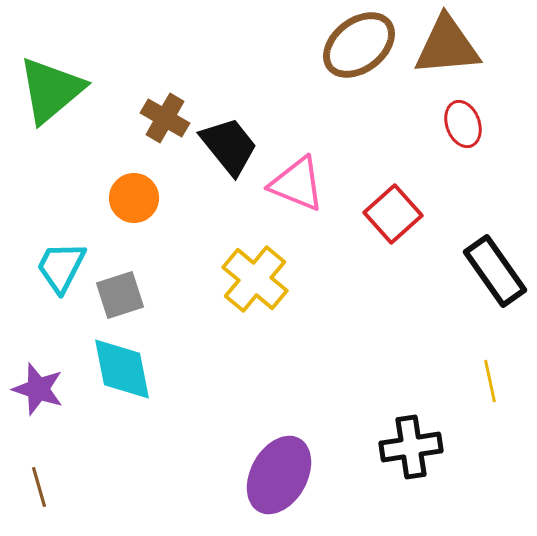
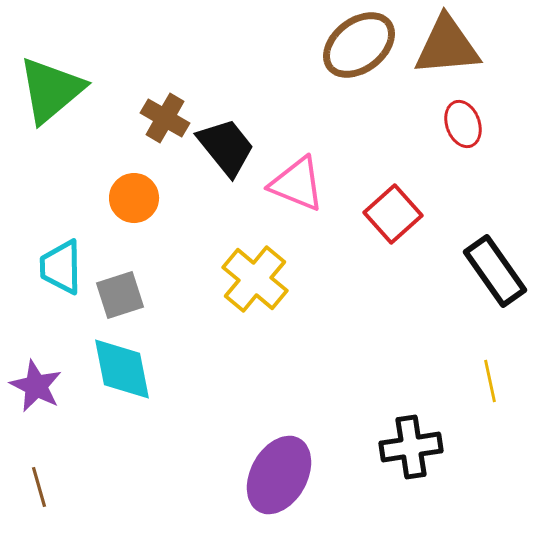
black trapezoid: moved 3 px left, 1 px down
cyan trapezoid: rotated 28 degrees counterclockwise
purple star: moved 2 px left, 3 px up; rotated 8 degrees clockwise
